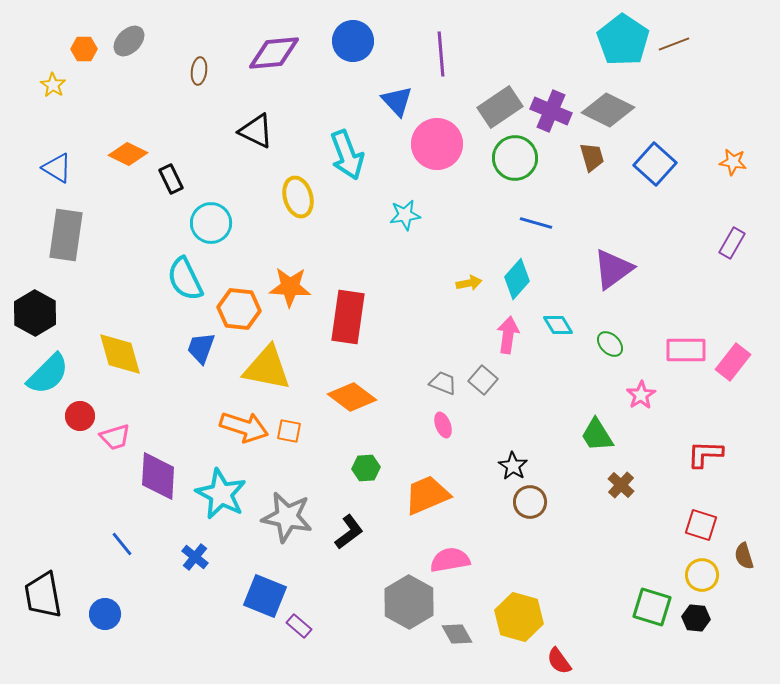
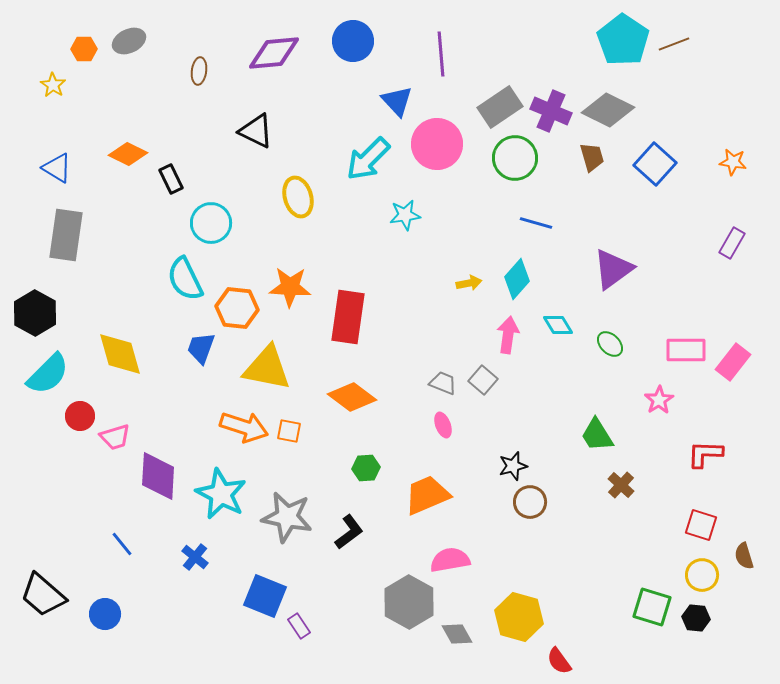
gray ellipse at (129, 41): rotated 20 degrees clockwise
cyan arrow at (347, 155): moved 21 px right, 4 px down; rotated 66 degrees clockwise
orange hexagon at (239, 309): moved 2 px left, 1 px up
pink star at (641, 395): moved 18 px right, 5 px down
black star at (513, 466): rotated 24 degrees clockwise
black trapezoid at (43, 595): rotated 39 degrees counterclockwise
purple rectangle at (299, 626): rotated 15 degrees clockwise
